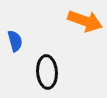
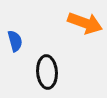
orange arrow: moved 2 px down
